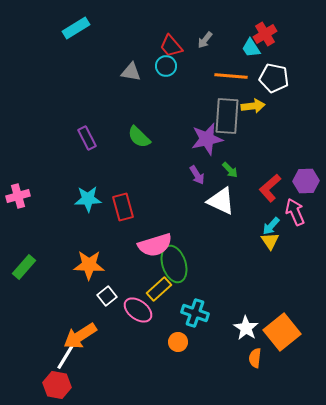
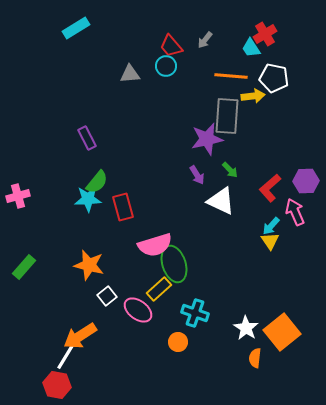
gray triangle: moved 1 px left, 2 px down; rotated 15 degrees counterclockwise
yellow arrow: moved 10 px up
green semicircle: moved 42 px left, 45 px down; rotated 95 degrees counterclockwise
orange star: rotated 12 degrees clockwise
